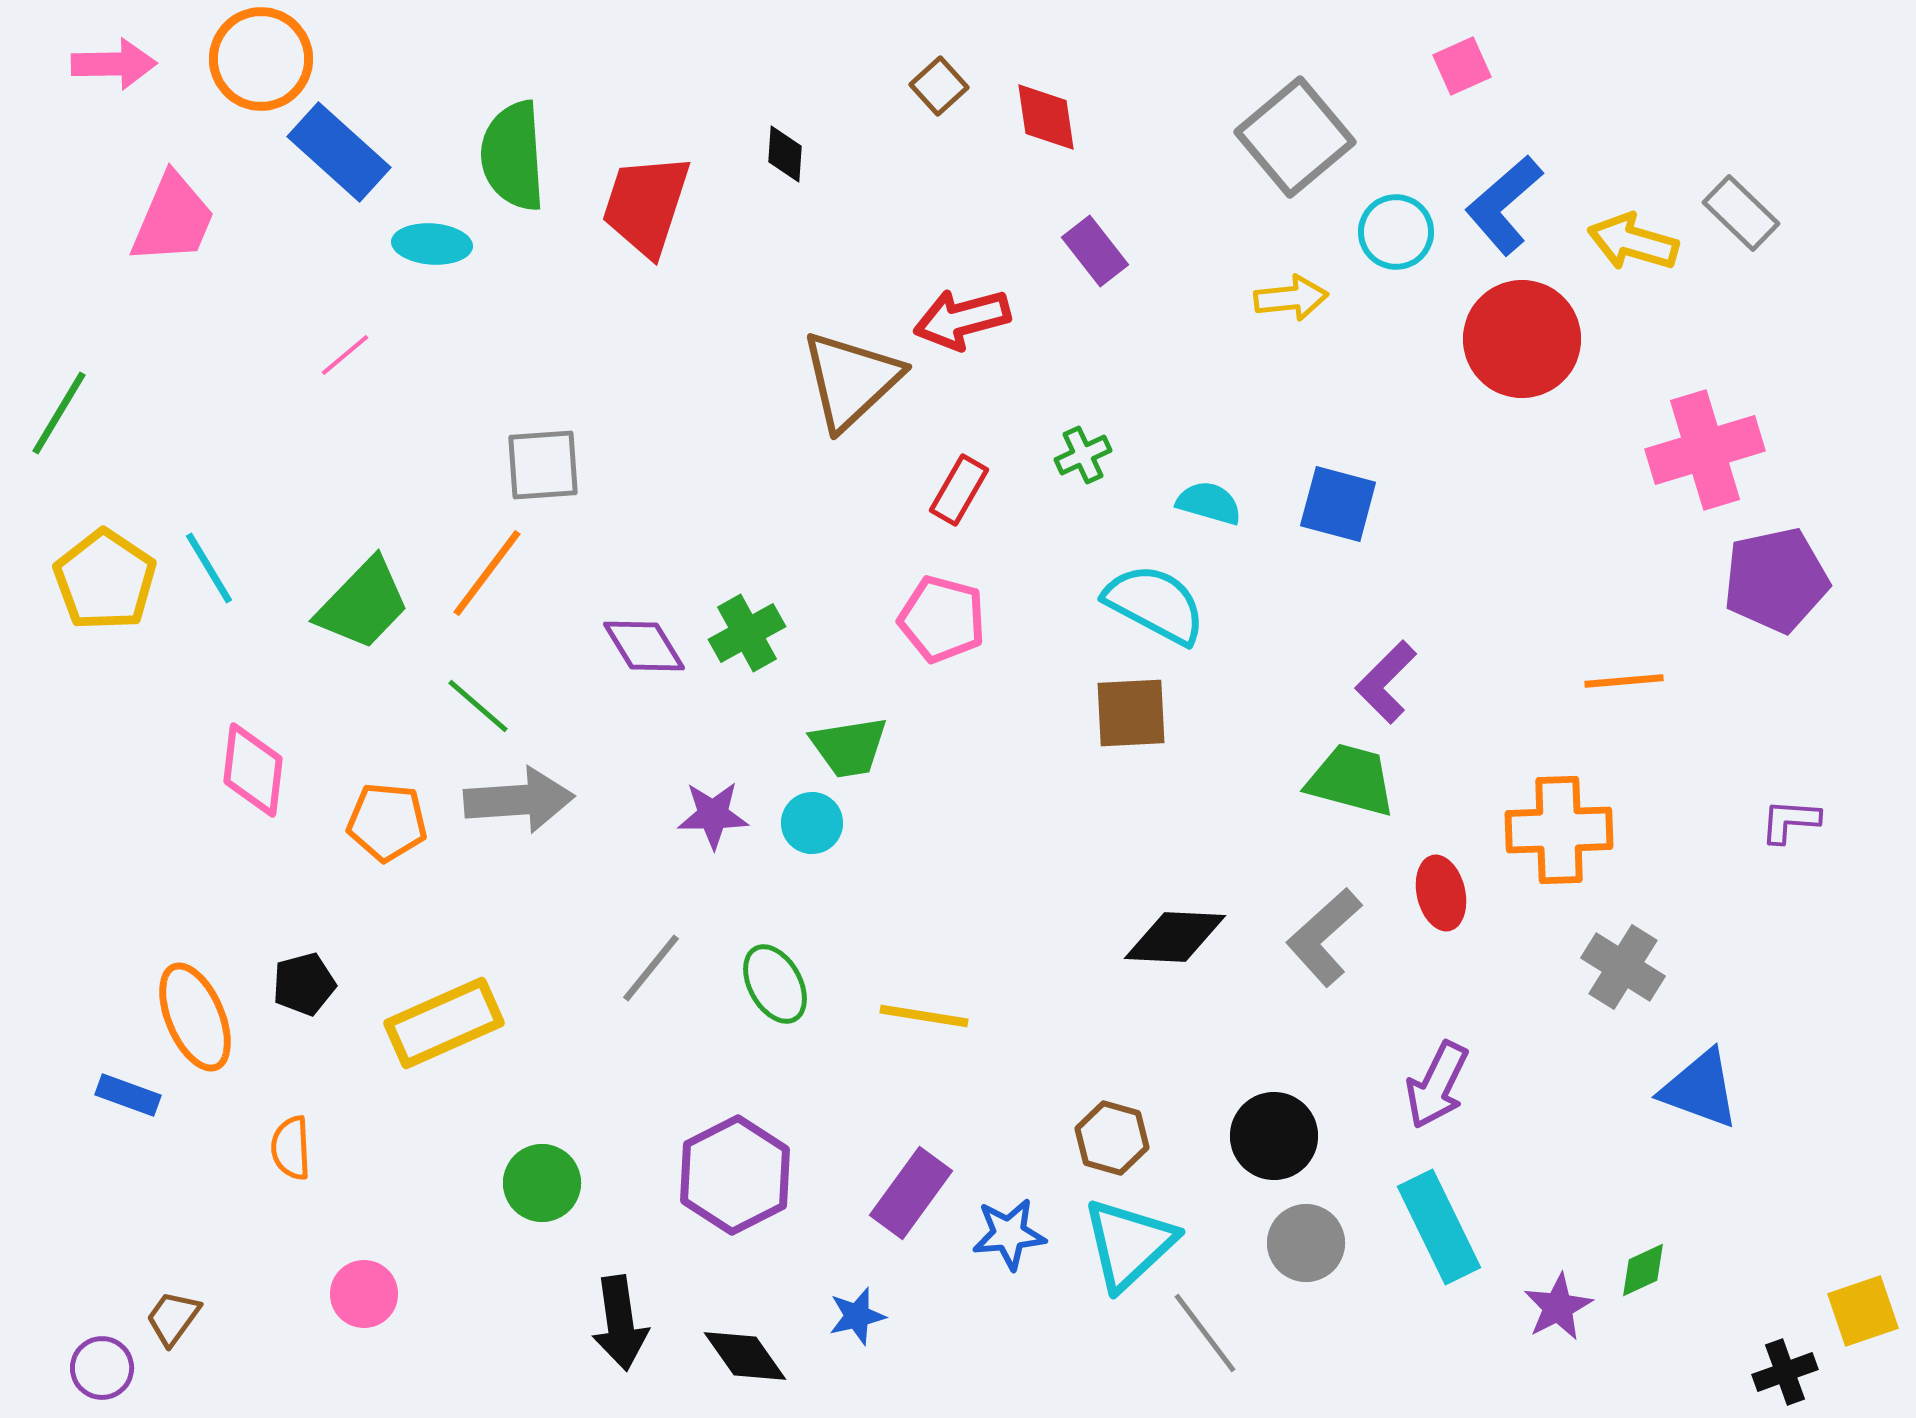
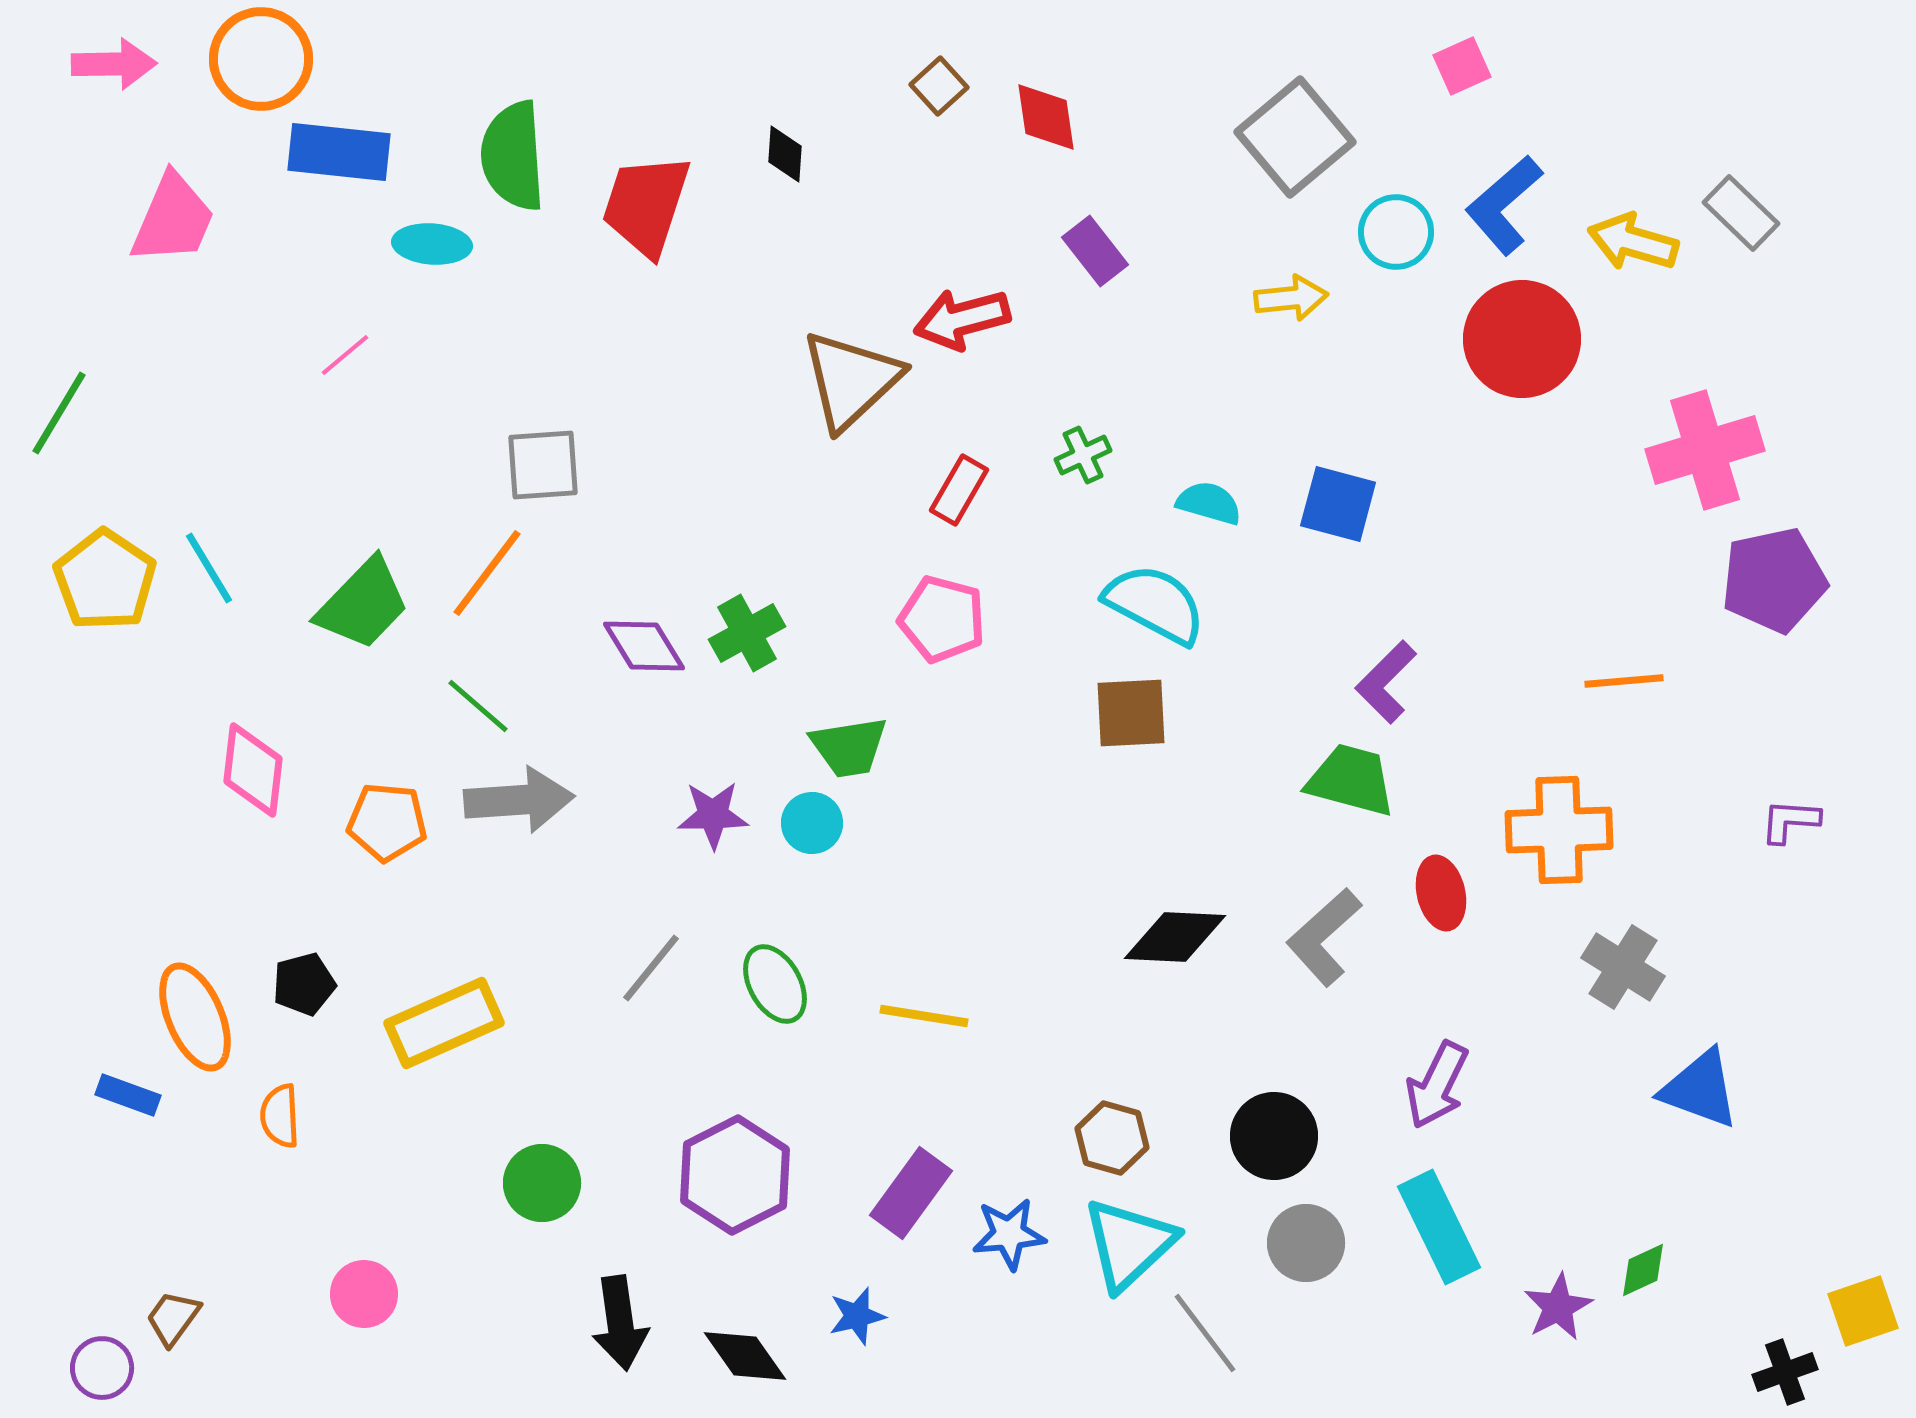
blue rectangle at (339, 152): rotated 36 degrees counterclockwise
purple pentagon at (1776, 580): moved 2 px left
orange semicircle at (291, 1148): moved 11 px left, 32 px up
